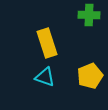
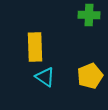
yellow rectangle: moved 12 px left, 4 px down; rotated 16 degrees clockwise
cyan triangle: rotated 15 degrees clockwise
